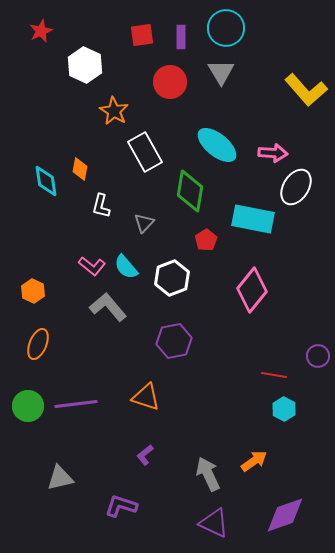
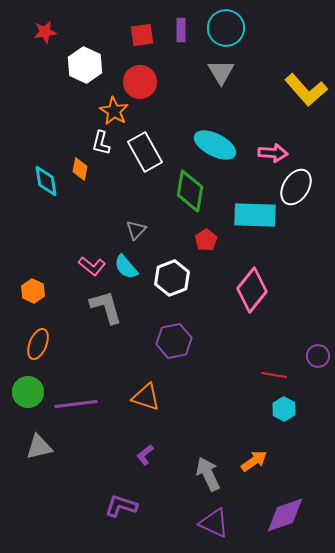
red star at (41, 31): moved 4 px right, 1 px down; rotated 15 degrees clockwise
purple rectangle at (181, 37): moved 7 px up
red circle at (170, 82): moved 30 px left
cyan ellipse at (217, 145): moved 2 px left; rotated 12 degrees counterclockwise
white L-shape at (101, 206): moved 63 px up
cyan rectangle at (253, 219): moved 2 px right, 4 px up; rotated 9 degrees counterclockwise
gray triangle at (144, 223): moved 8 px left, 7 px down
gray L-shape at (108, 307): moved 2 px left; rotated 24 degrees clockwise
green circle at (28, 406): moved 14 px up
gray triangle at (60, 478): moved 21 px left, 31 px up
